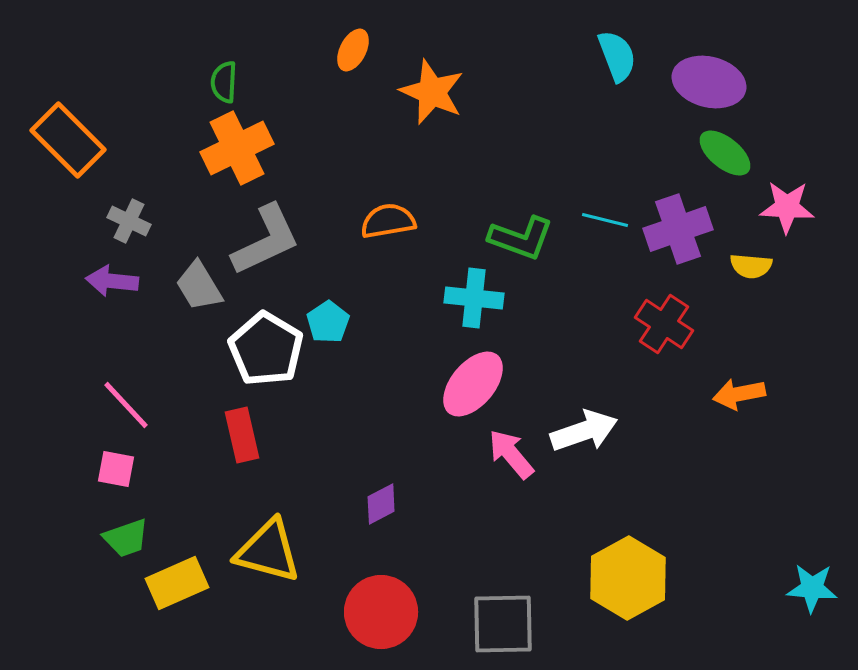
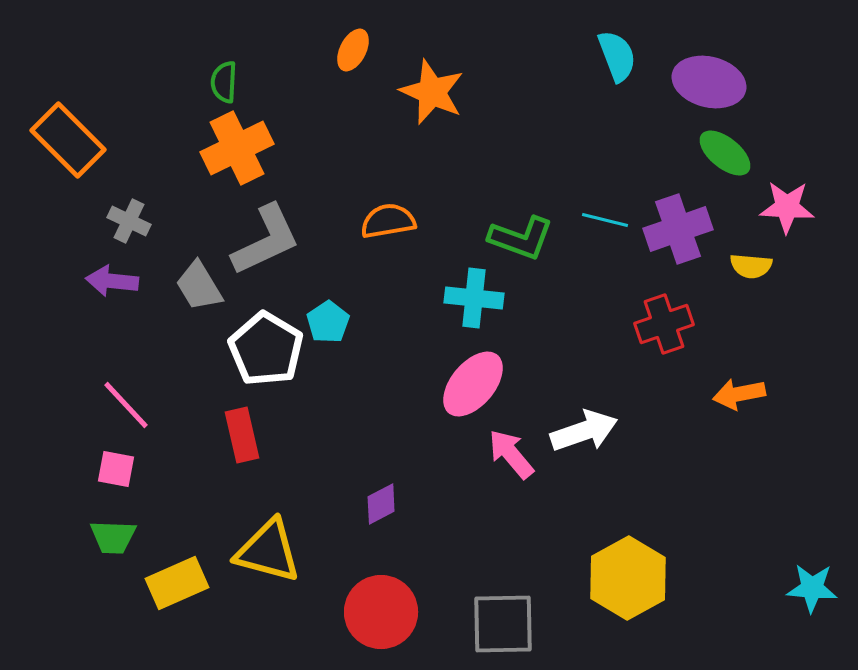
red cross: rotated 38 degrees clockwise
green trapezoid: moved 13 px left, 1 px up; rotated 21 degrees clockwise
